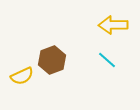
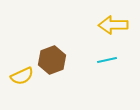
cyan line: rotated 54 degrees counterclockwise
